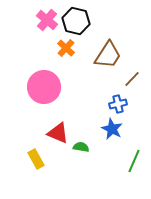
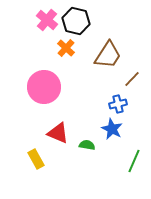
green semicircle: moved 6 px right, 2 px up
